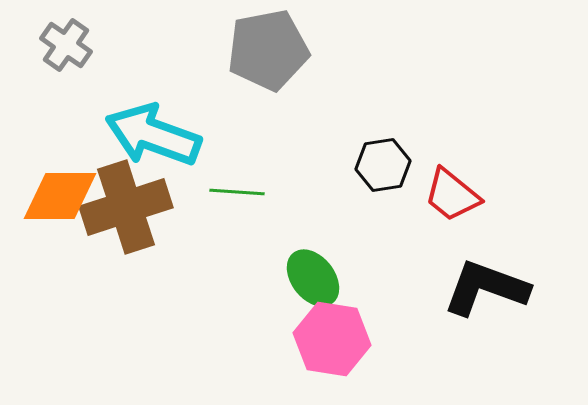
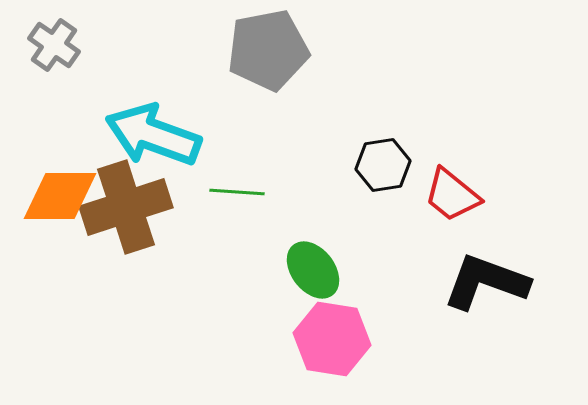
gray cross: moved 12 px left
green ellipse: moved 8 px up
black L-shape: moved 6 px up
